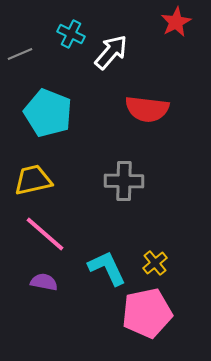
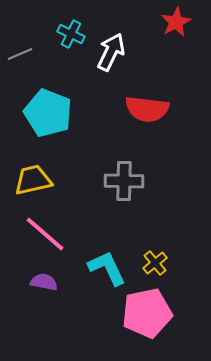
white arrow: rotated 15 degrees counterclockwise
